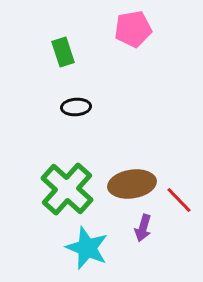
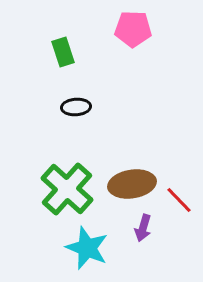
pink pentagon: rotated 12 degrees clockwise
